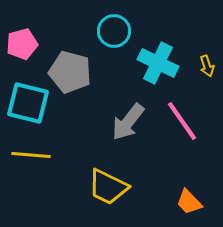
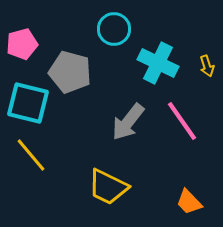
cyan circle: moved 2 px up
yellow line: rotated 45 degrees clockwise
